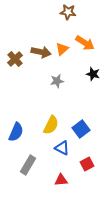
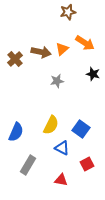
brown star: rotated 21 degrees counterclockwise
blue square: rotated 18 degrees counterclockwise
red triangle: rotated 16 degrees clockwise
